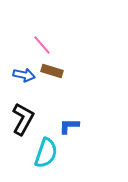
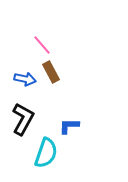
brown rectangle: moved 1 px left, 1 px down; rotated 45 degrees clockwise
blue arrow: moved 1 px right, 4 px down
